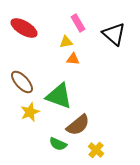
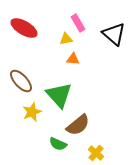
yellow triangle: moved 3 px up
brown ellipse: moved 1 px left, 1 px up
green triangle: moved 1 px up; rotated 28 degrees clockwise
yellow star: moved 2 px right
yellow cross: moved 3 px down
